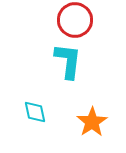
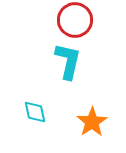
cyan L-shape: rotated 6 degrees clockwise
